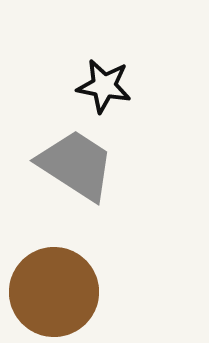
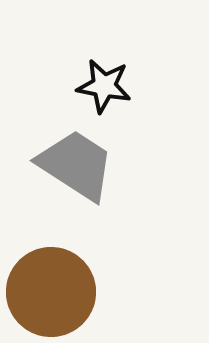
brown circle: moved 3 px left
